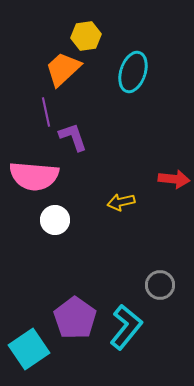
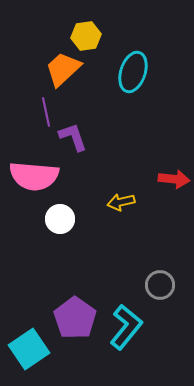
white circle: moved 5 px right, 1 px up
